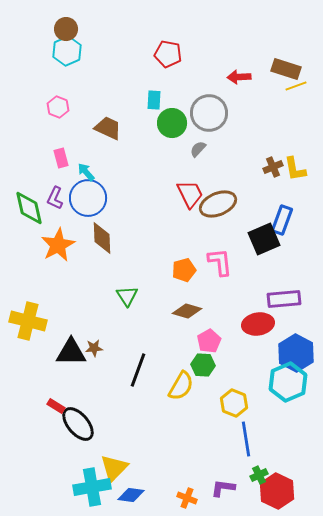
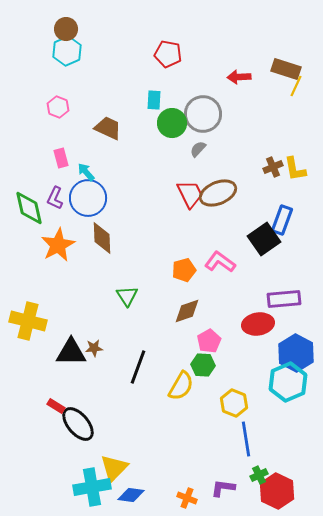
yellow line at (296, 86): rotated 45 degrees counterclockwise
gray circle at (209, 113): moved 6 px left, 1 px down
brown ellipse at (218, 204): moved 11 px up
black square at (264, 239): rotated 12 degrees counterclockwise
pink L-shape at (220, 262): rotated 48 degrees counterclockwise
brown diamond at (187, 311): rotated 36 degrees counterclockwise
black line at (138, 370): moved 3 px up
